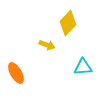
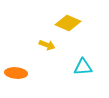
yellow diamond: rotated 70 degrees clockwise
orange ellipse: rotated 55 degrees counterclockwise
